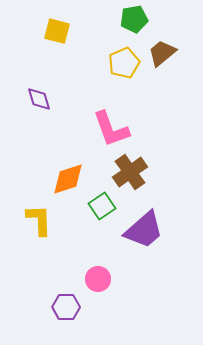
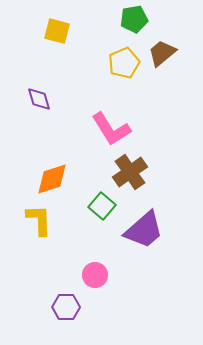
pink L-shape: rotated 12 degrees counterclockwise
orange diamond: moved 16 px left
green square: rotated 16 degrees counterclockwise
pink circle: moved 3 px left, 4 px up
